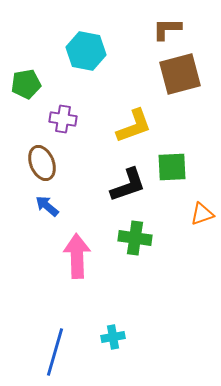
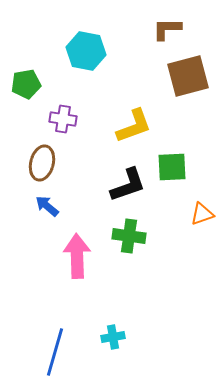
brown square: moved 8 px right, 2 px down
brown ellipse: rotated 36 degrees clockwise
green cross: moved 6 px left, 2 px up
